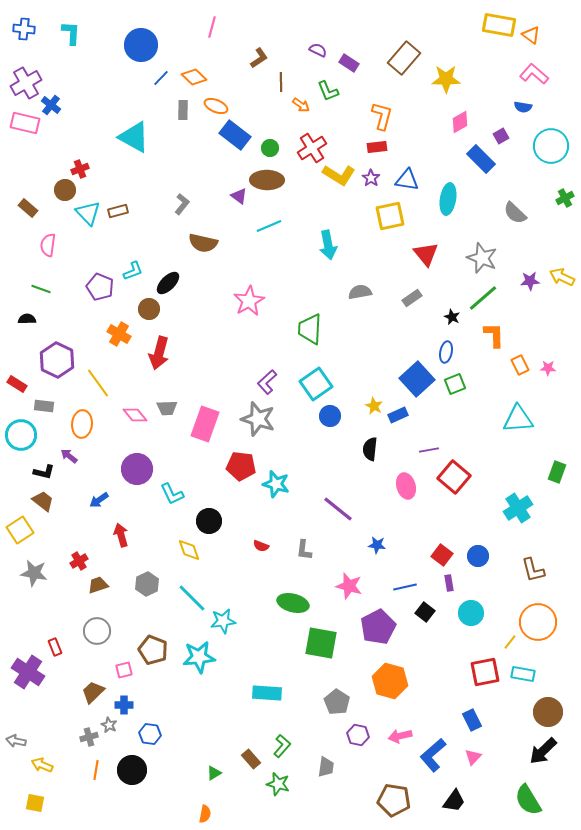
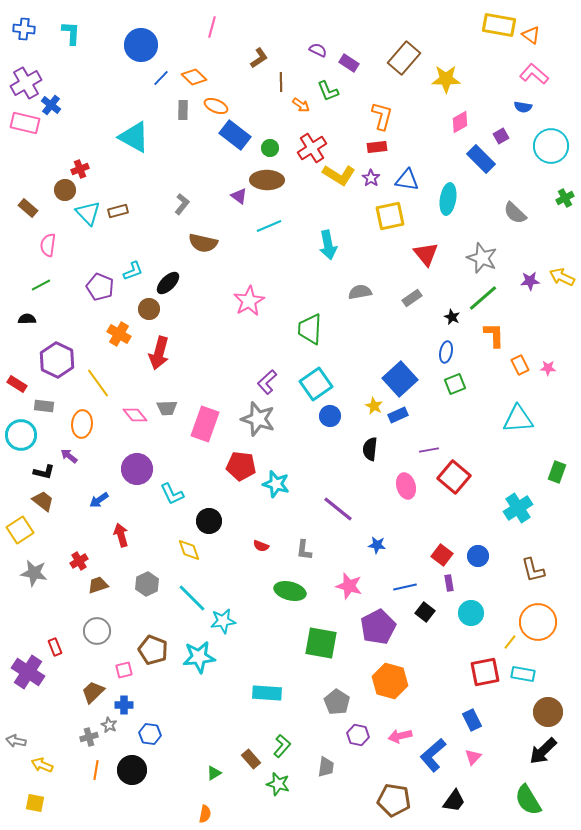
green line at (41, 289): moved 4 px up; rotated 48 degrees counterclockwise
blue square at (417, 379): moved 17 px left
green ellipse at (293, 603): moved 3 px left, 12 px up
